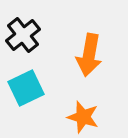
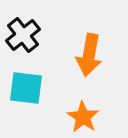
cyan square: rotated 33 degrees clockwise
orange star: rotated 16 degrees clockwise
